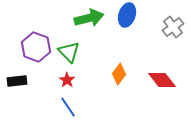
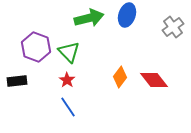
orange diamond: moved 1 px right, 3 px down
red diamond: moved 8 px left
